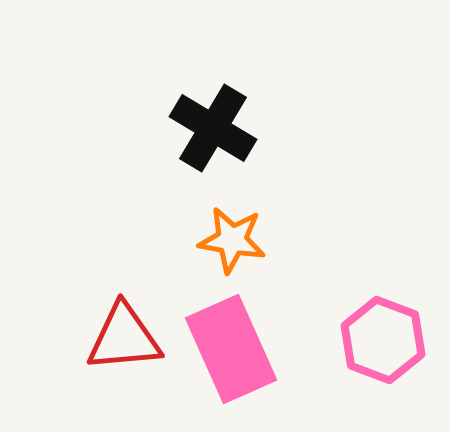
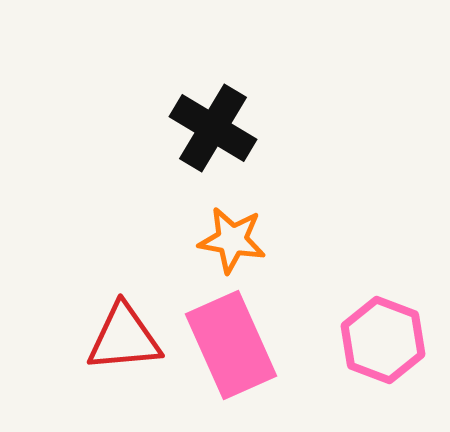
pink rectangle: moved 4 px up
